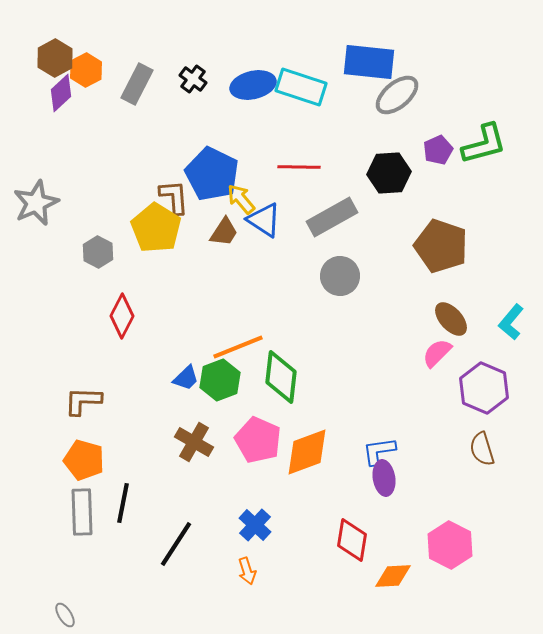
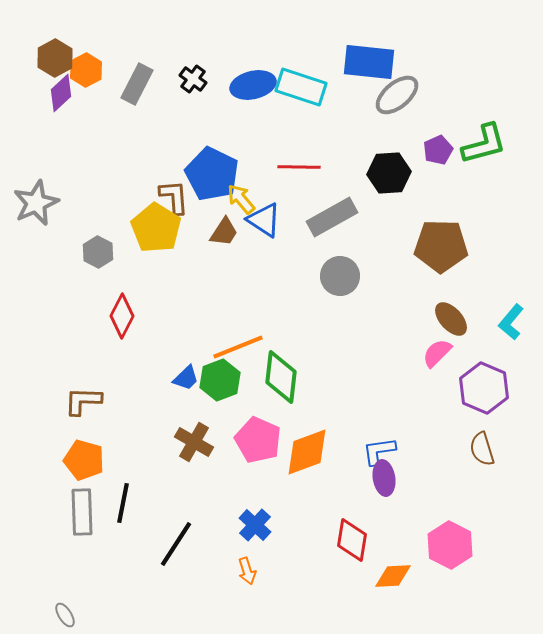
brown pentagon at (441, 246): rotated 18 degrees counterclockwise
